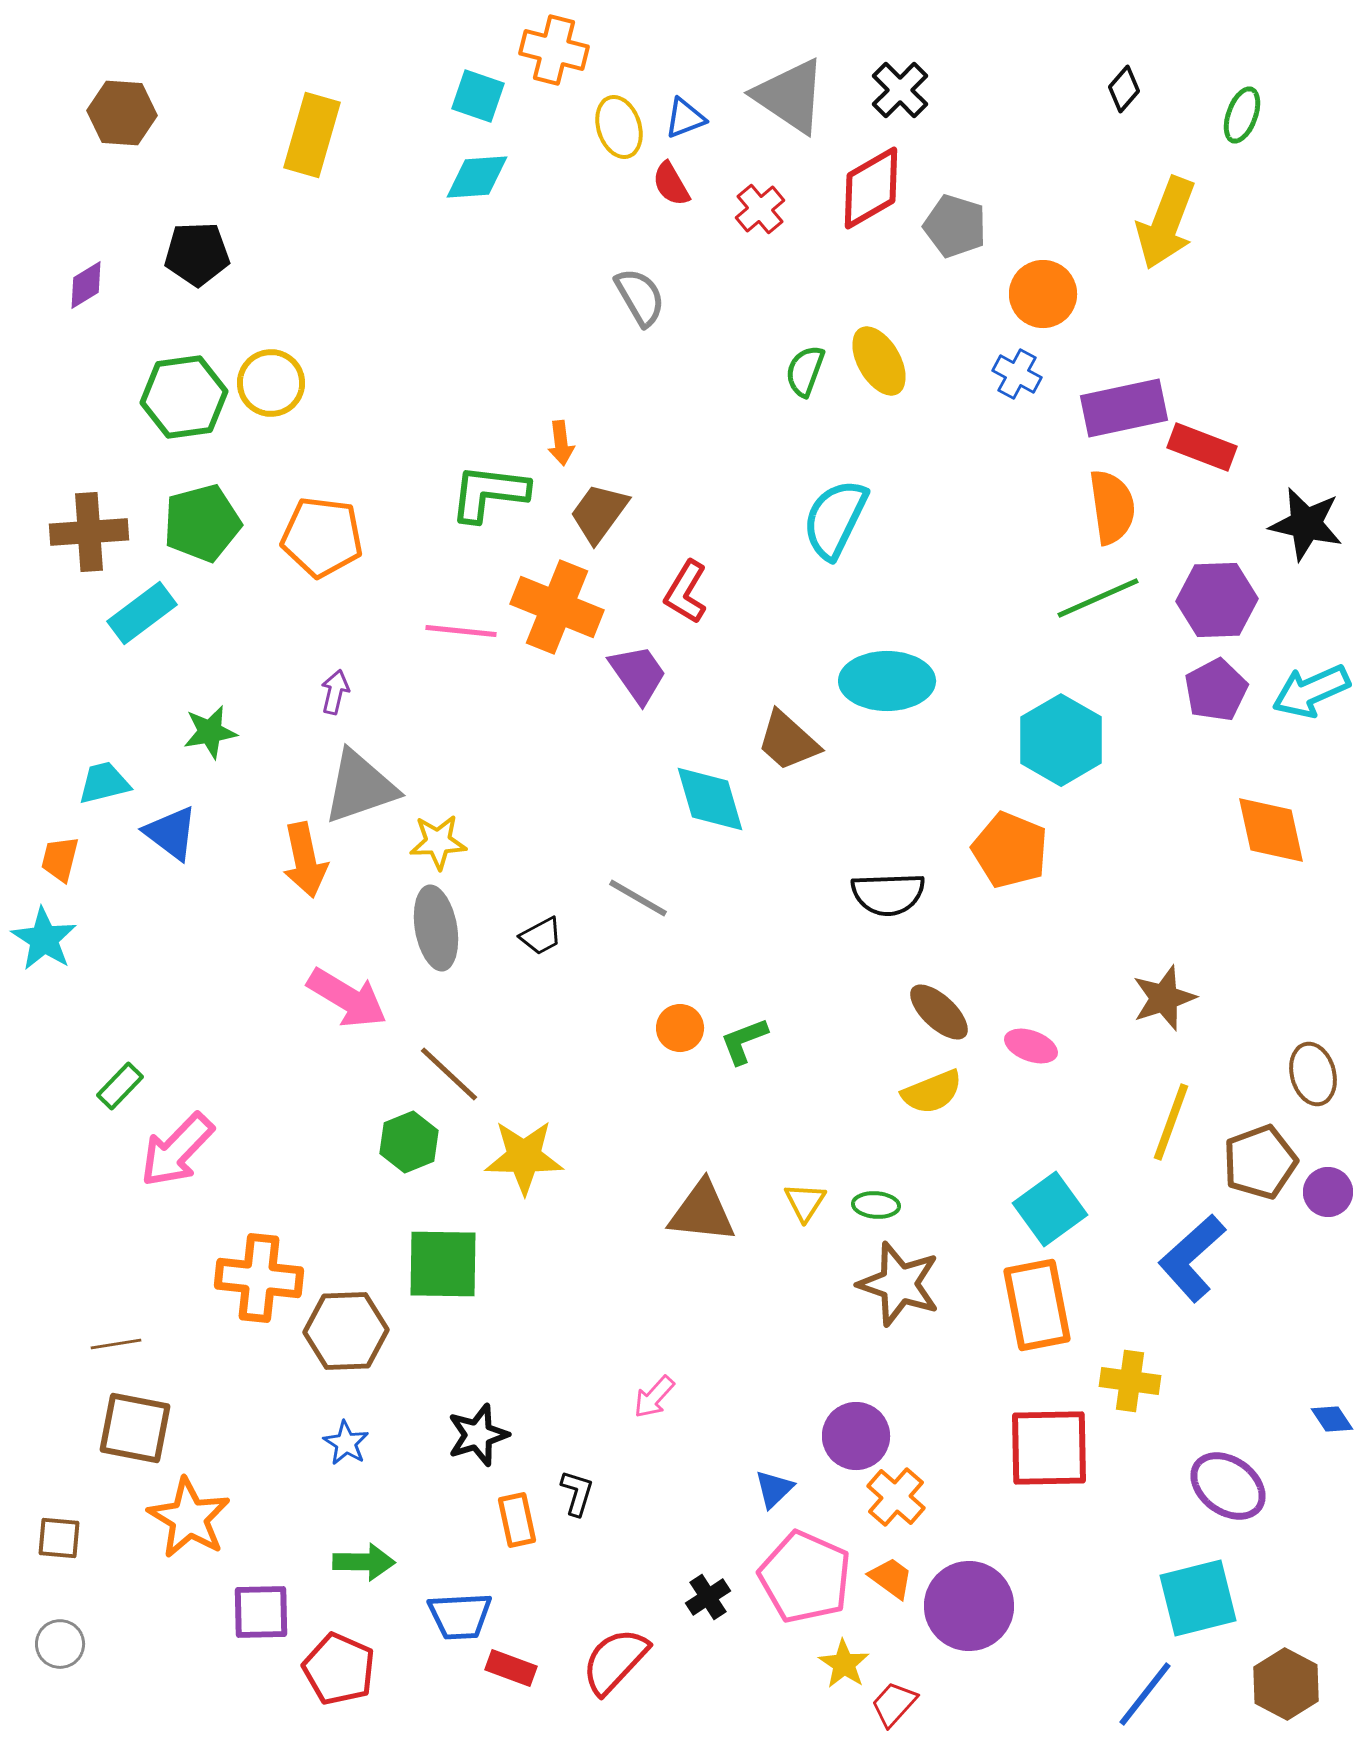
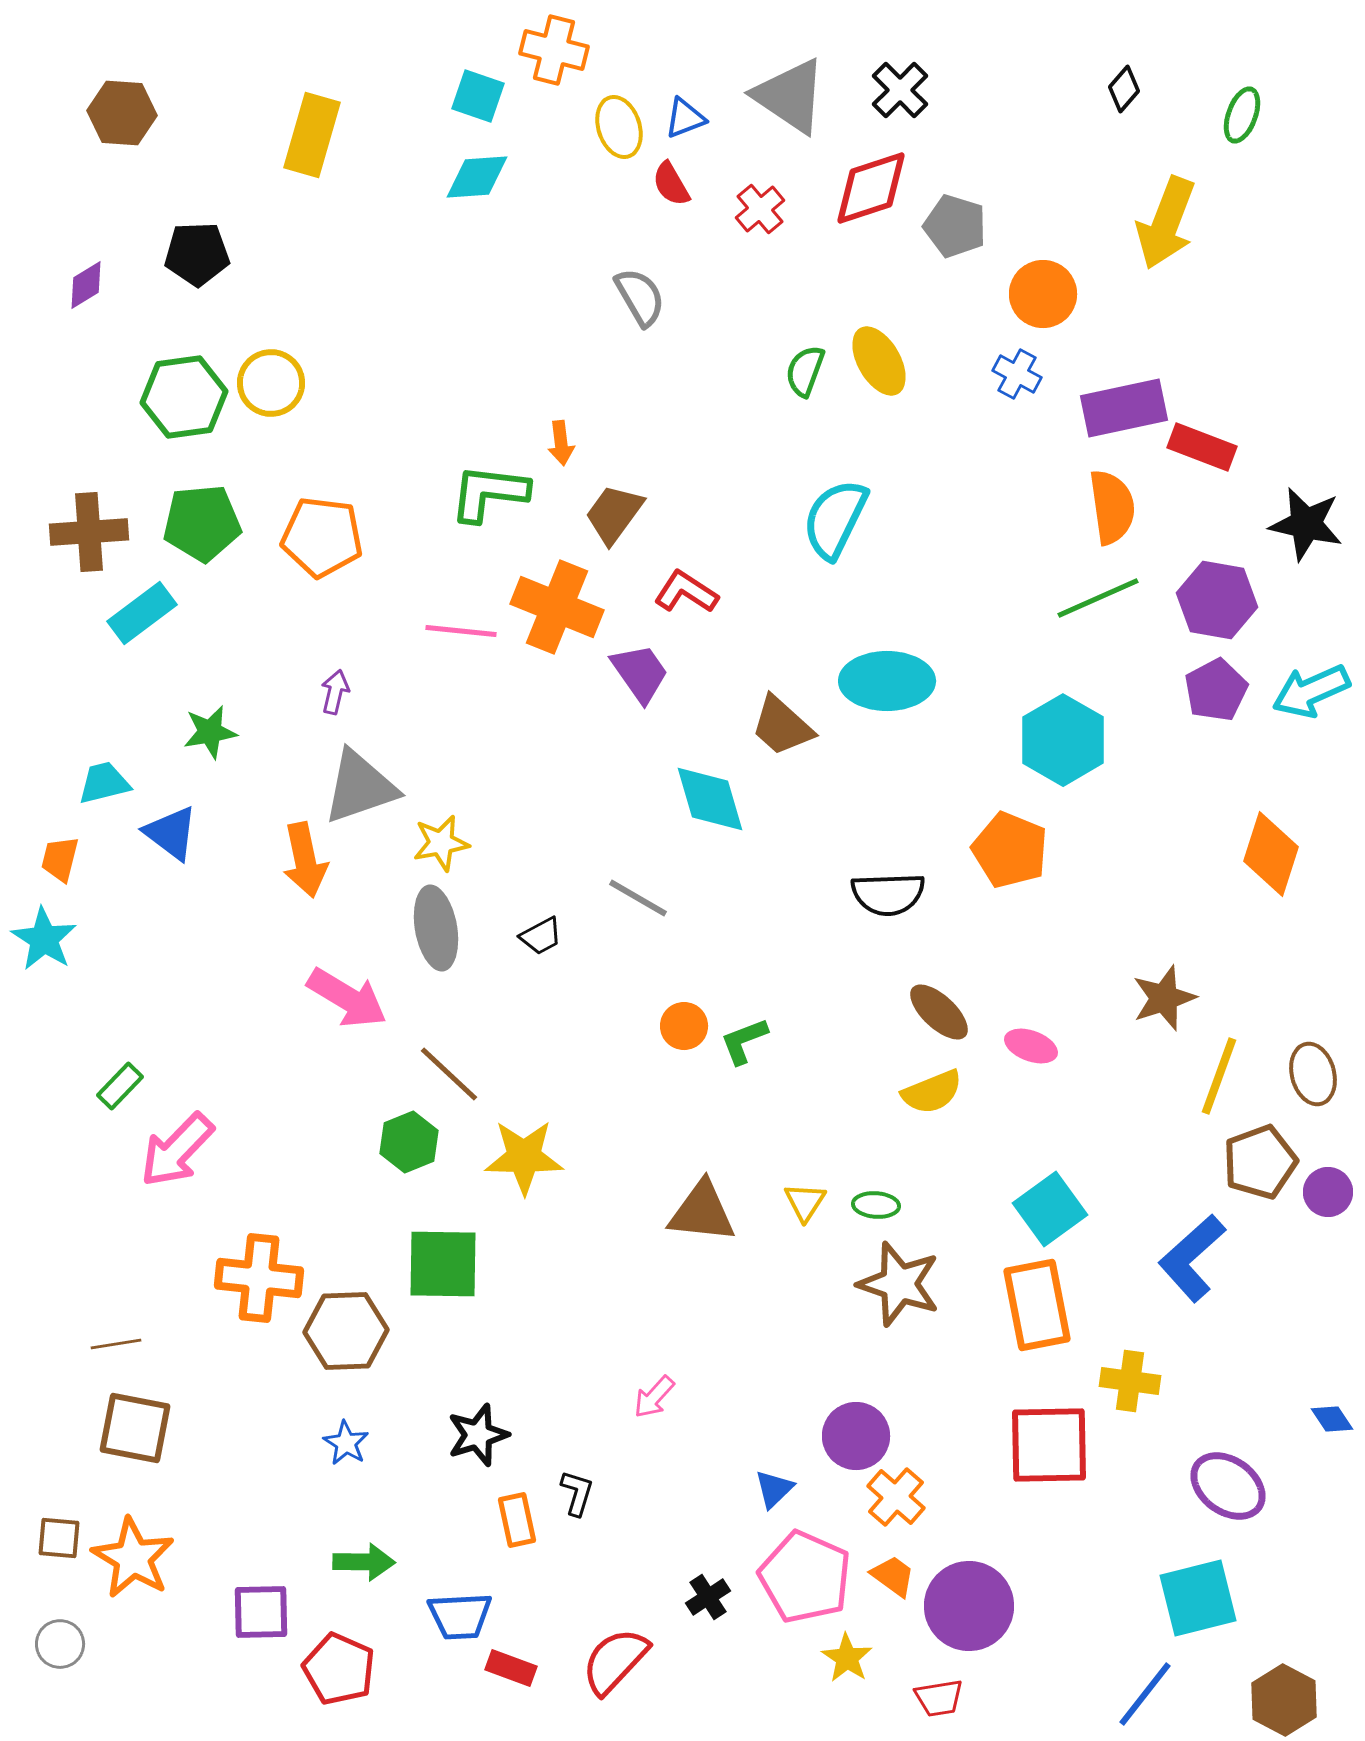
red diamond at (871, 188): rotated 12 degrees clockwise
brown trapezoid at (599, 513): moved 15 px right, 1 px down
green pentagon at (202, 523): rotated 10 degrees clockwise
red L-shape at (686, 592): rotated 92 degrees clockwise
purple hexagon at (1217, 600): rotated 12 degrees clockwise
purple trapezoid at (638, 674): moved 2 px right, 1 px up
cyan hexagon at (1061, 740): moved 2 px right
brown trapezoid at (788, 741): moved 6 px left, 15 px up
orange diamond at (1271, 830): moved 24 px down; rotated 30 degrees clockwise
yellow star at (438, 842): moved 3 px right, 1 px down; rotated 8 degrees counterclockwise
orange circle at (680, 1028): moved 4 px right, 2 px up
yellow line at (1171, 1122): moved 48 px right, 46 px up
red square at (1049, 1448): moved 3 px up
orange star at (189, 1518): moved 56 px left, 40 px down
orange trapezoid at (891, 1578): moved 2 px right, 2 px up
yellow star at (844, 1664): moved 3 px right, 6 px up
brown hexagon at (1286, 1684): moved 2 px left, 16 px down
red trapezoid at (894, 1704): moved 45 px right, 6 px up; rotated 141 degrees counterclockwise
